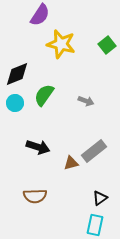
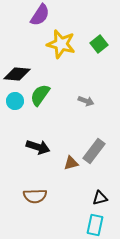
green square: moved 8 px left, 1 px up
black diamond: rotated 28 degrees clockwise
green semicircle: moved 4 px left
cyan circle: moved 2 px up
gray rectangle: rotated 15 degrees counterclockwise
black triangle: rotated 21 degrees clockwise
